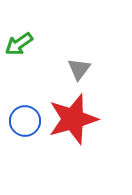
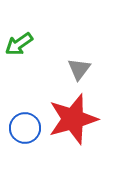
blue circle: moved 7 px down
